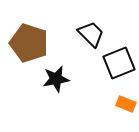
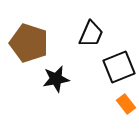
black trapezoid: rotated 68 degrees clockwise
black square: moved 4 px down
orange rectangle: rotated 30 degrees clockwise
